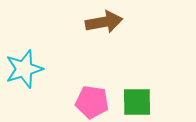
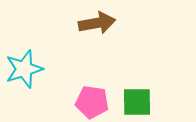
brown arrow: moved 7 px left, 1 px down
